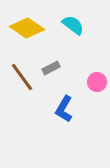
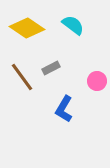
pink circle: moved 1 px up
